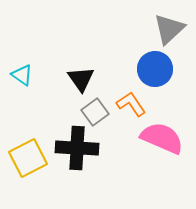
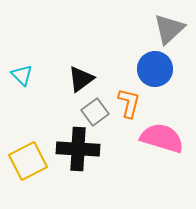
cyan triangle: rotated 10 degrees clockwise
black triangle: rotated 28 degrees clockwise
orange L-shape: moved 2 px left, 1 px up; rotated 48 degrees clockwise
pink semicircle: rotated 6 degrees counterclockwise
black cross: moved 1 px right, 1 px down
yellow square: moved 3 px down
